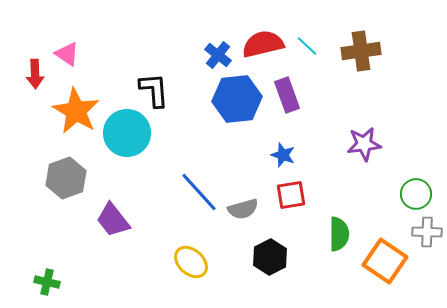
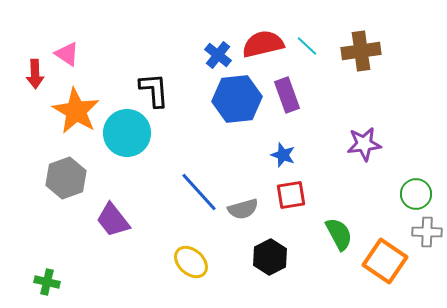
green semicircle: rotated 28 degrees counterclockwise
